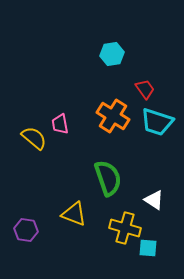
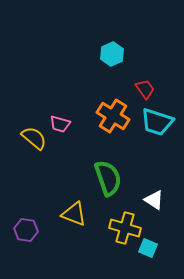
cyan hexagon: rotated 15 degrees counterclockwise
pink trapezoid: rotated 65 degrees counterclockwise
cyan square: rotated 18 degrees clockwise
